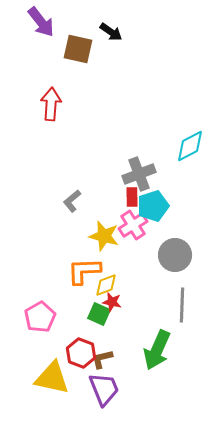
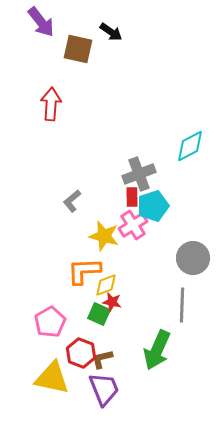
gray circle: moved 18 px right, 3 px down
pink pentagon: moved 10 px right, 5 px down
